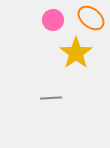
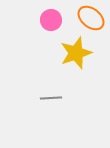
pink circle: moved 2 px left
yellow star: rotated 16 degrees clockwise
